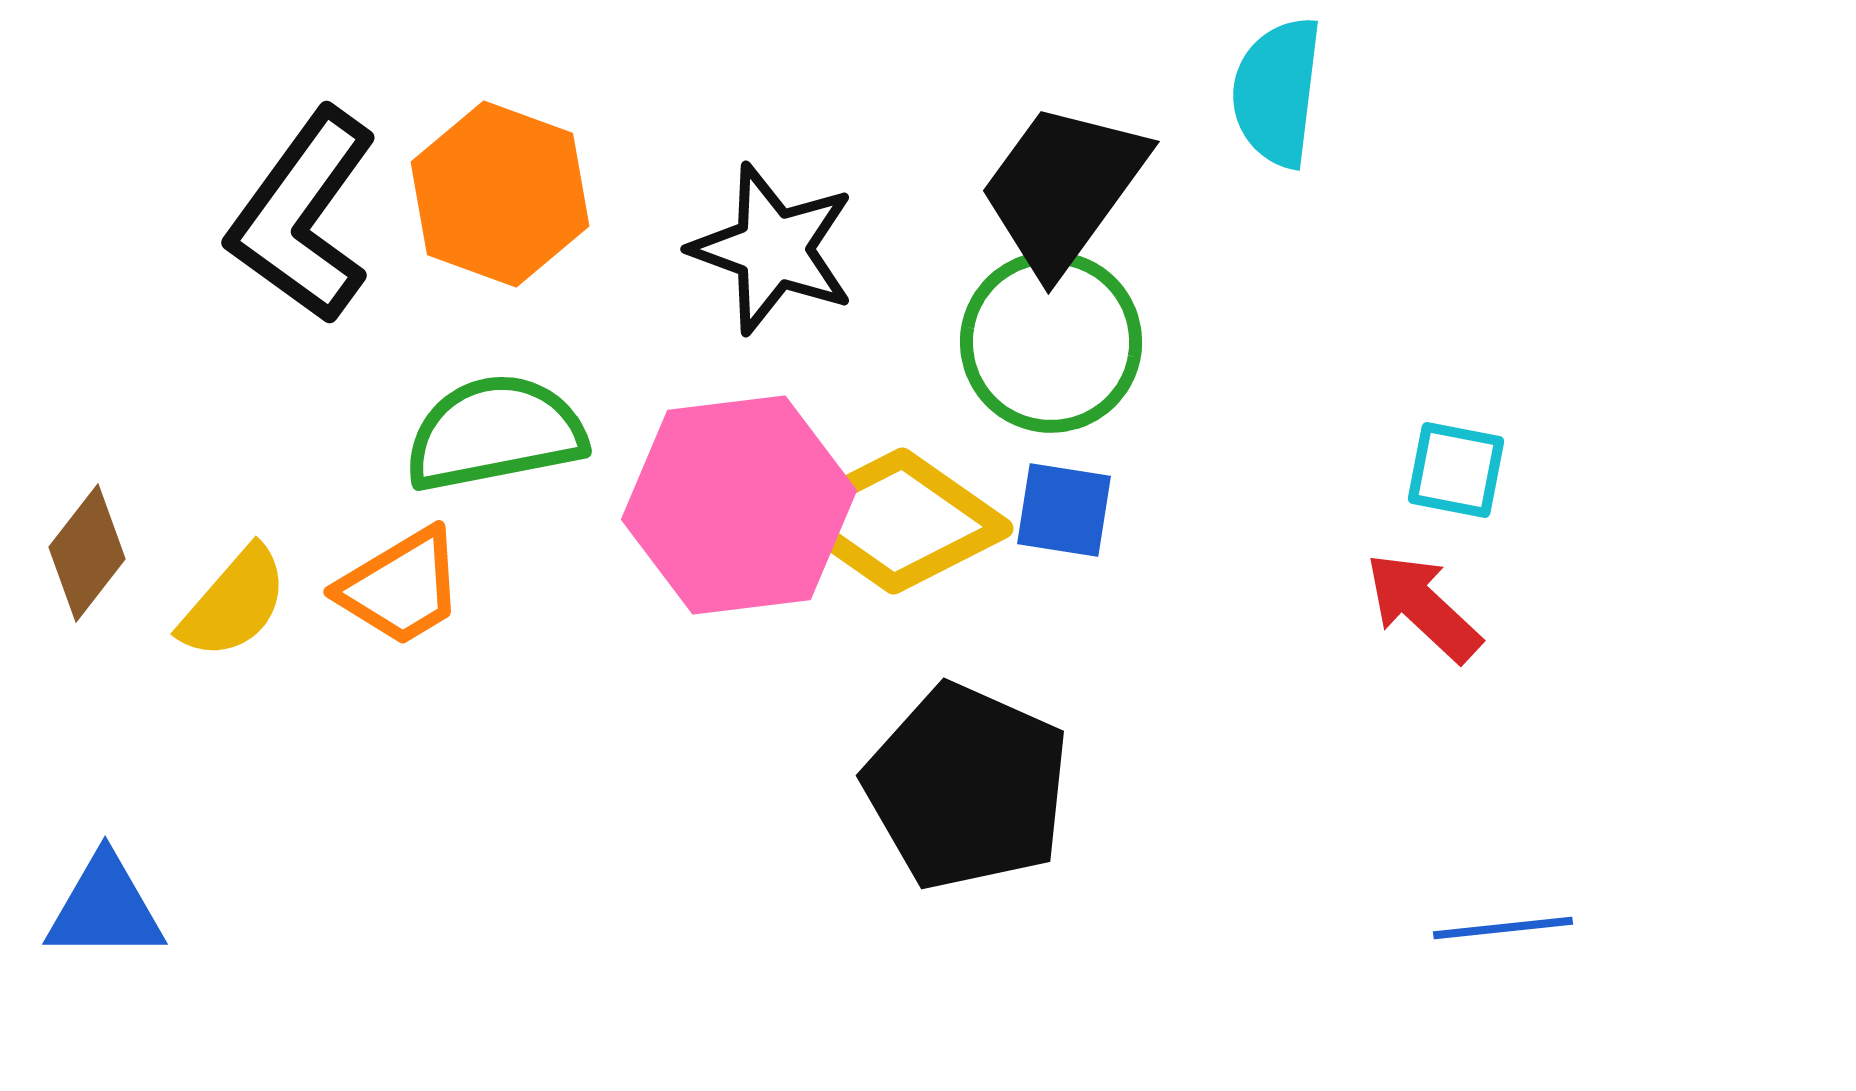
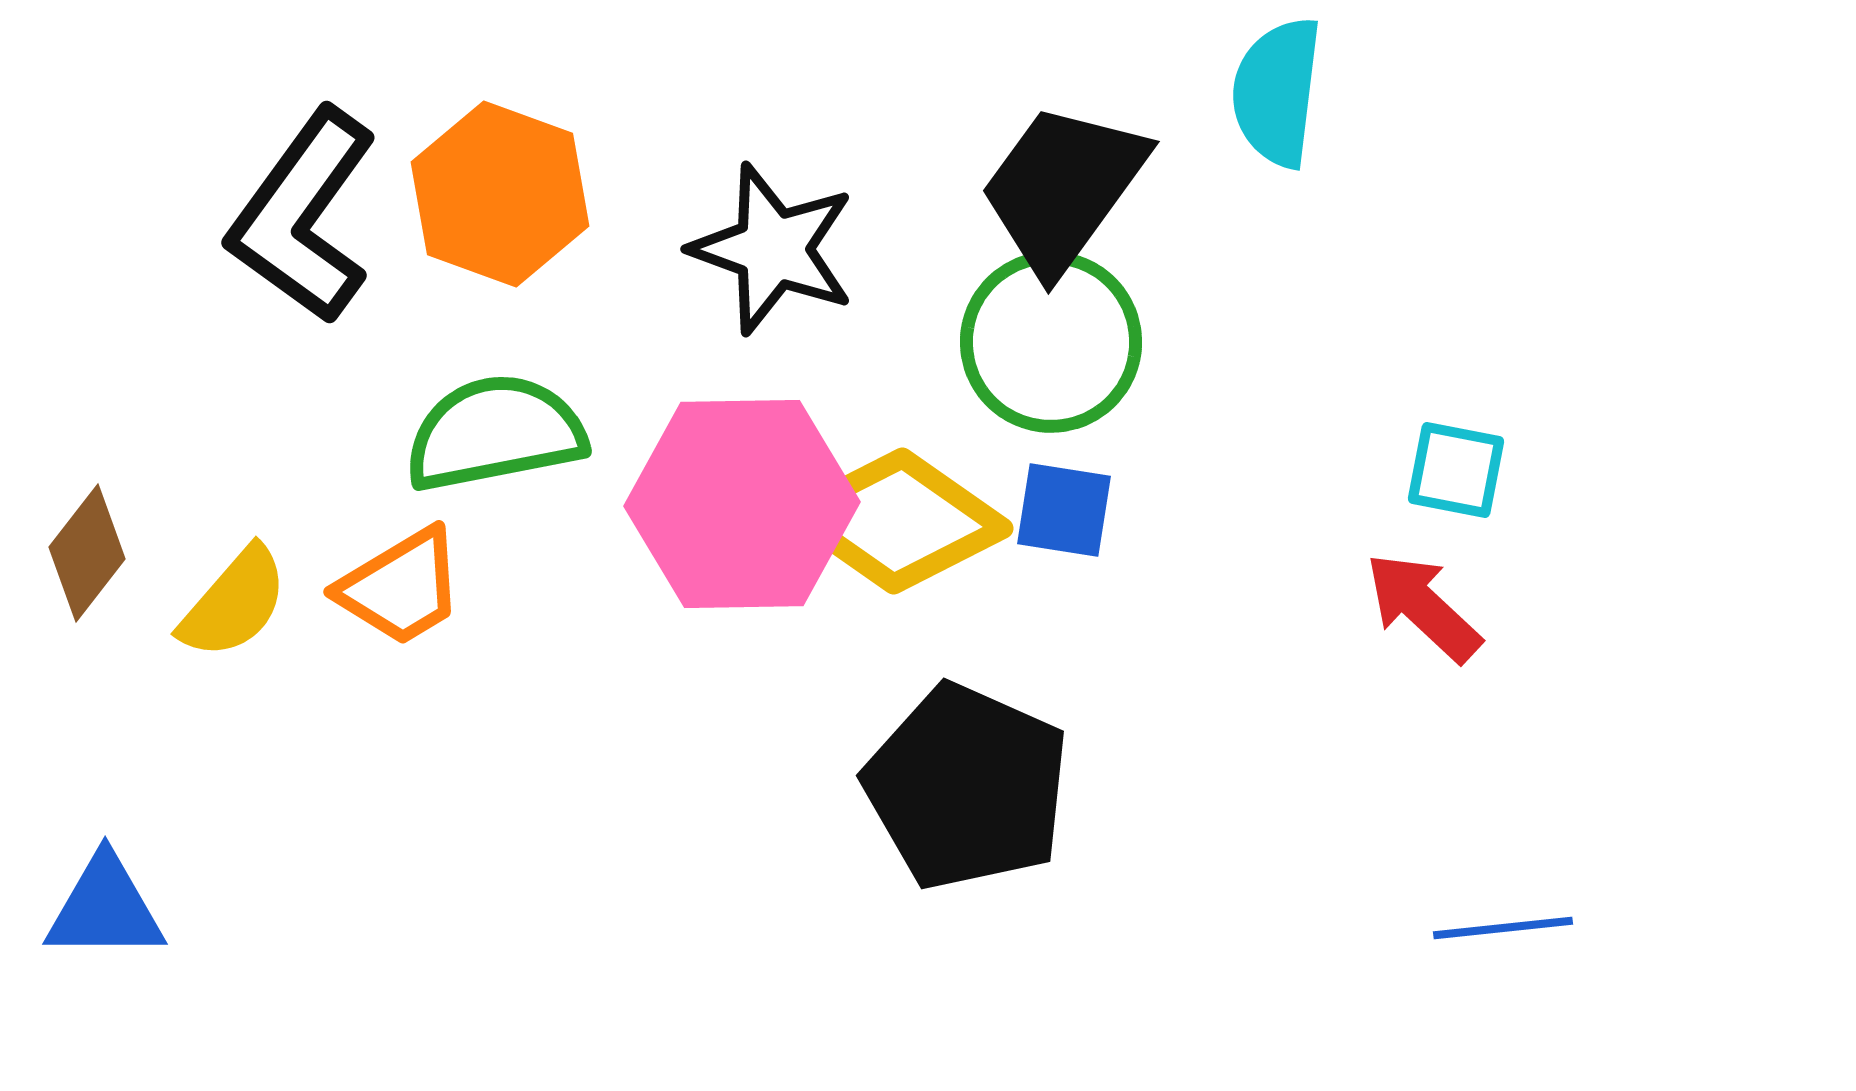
pink hexagon: moved 3 px right, 1 px up; rotated 6 degrees clockwise
